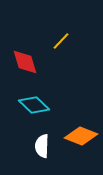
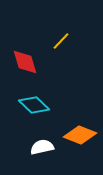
orange diamond: moved 1 px left, 1 px up
white semicircle: moved 1 px down; rotated 75 degrees clockwise
